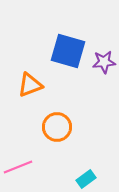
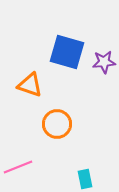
blue square: moved 1 px left, 1 px down
orange triangle: rotated 40 degrees clockwise
orange circle: moved 3 px up
cyan rectangle: moved 1 px left; rotated 66 degrees counterclockwise
